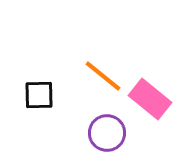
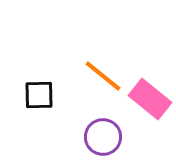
purple circle: moved 4 px left, 4 px down
